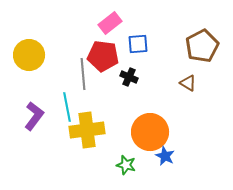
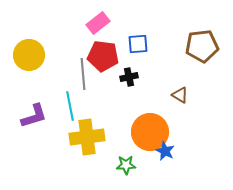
pink rectangle: moved 12 px left
brown pentagon: rotated 20 degrees clockwise
black cross: rotated 36 degrees counterclockwise
brown triangle: moved 8 px left, 12 px down
cyan line: moved 3 px right, 1 px up
purple L-shape: rotated 36 degrees clockwise
yellow cross: moved 7 px down
blue star: moved 5 px up
green star: rotated 18 degrees counterclockwise
